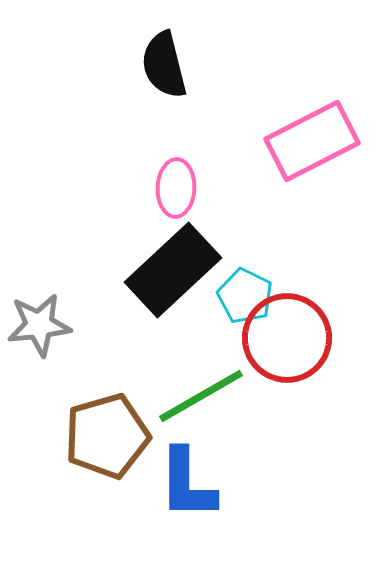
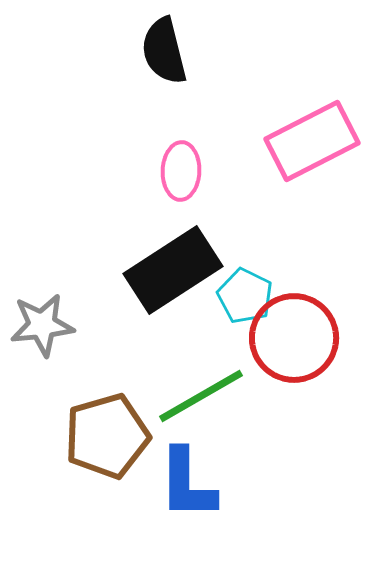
black semicircle: moved 14 px up
pink ellipse: moved 5 px right, 17 px up
black rectangle: rotated 10 degrees clockwise
gray star: moved 3 px right
red circle: moved 7 px right
